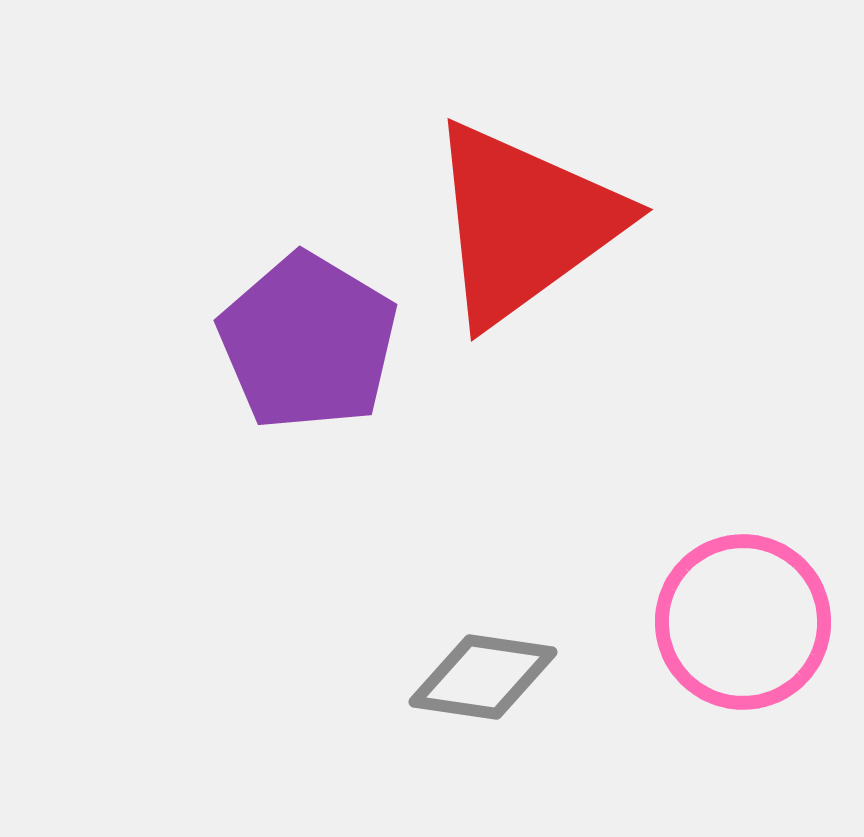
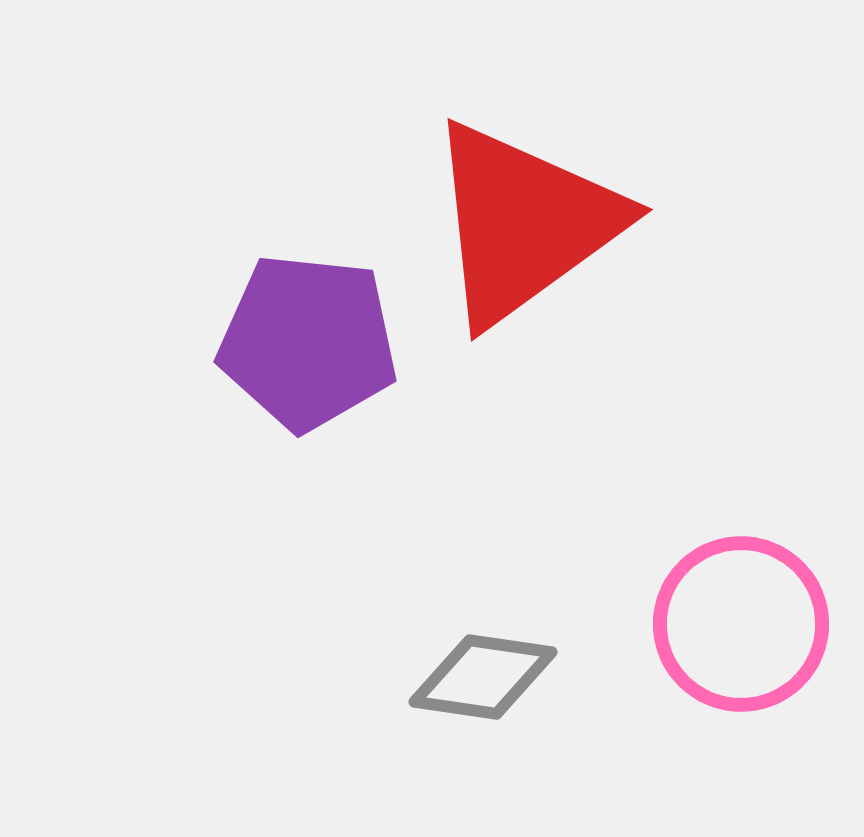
purple pentagon: rotated 25 degrees counterclockwise
pink circle: moved 2 px left, 2 px down
